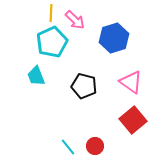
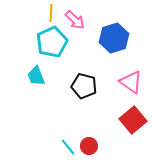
red circle: moved 6 px left
